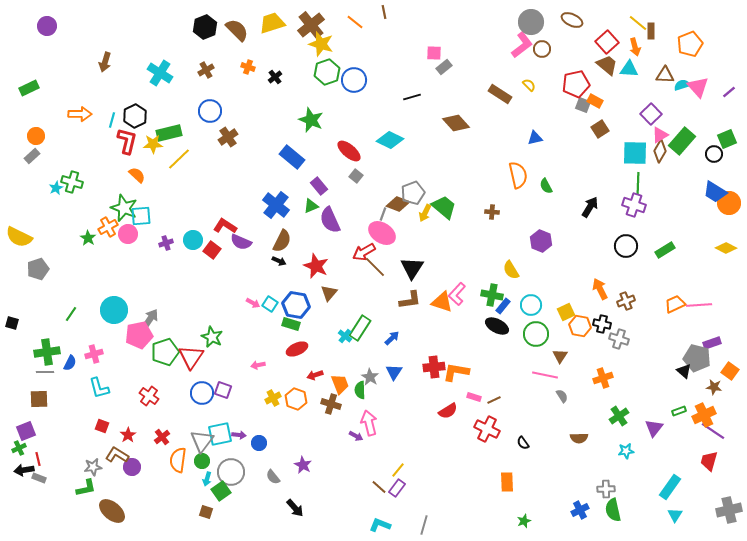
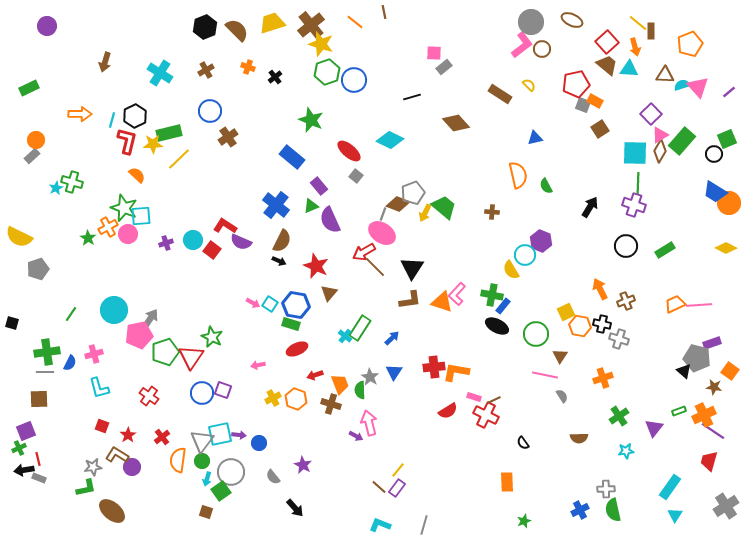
orange circle at (36, 136): moved 4 px down
cyan circle at (531, 305): moved 6 px left, 50 px up
red cross at (487, 429): moved 1 px left, 14 px up
gray cross at (729, 510): moved 3 px left, 4 px up; rotated 20 degrees counterclockwise
